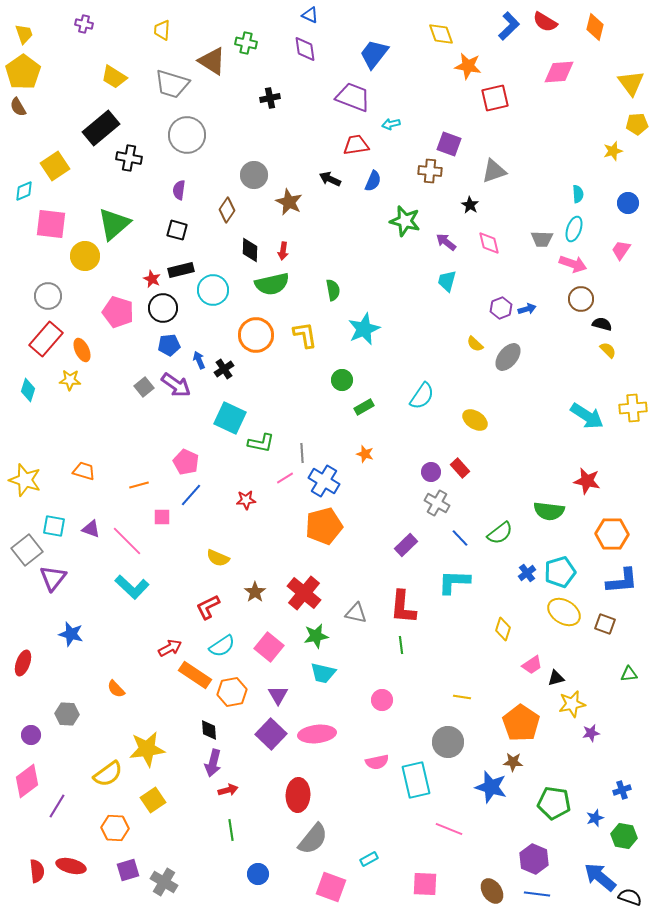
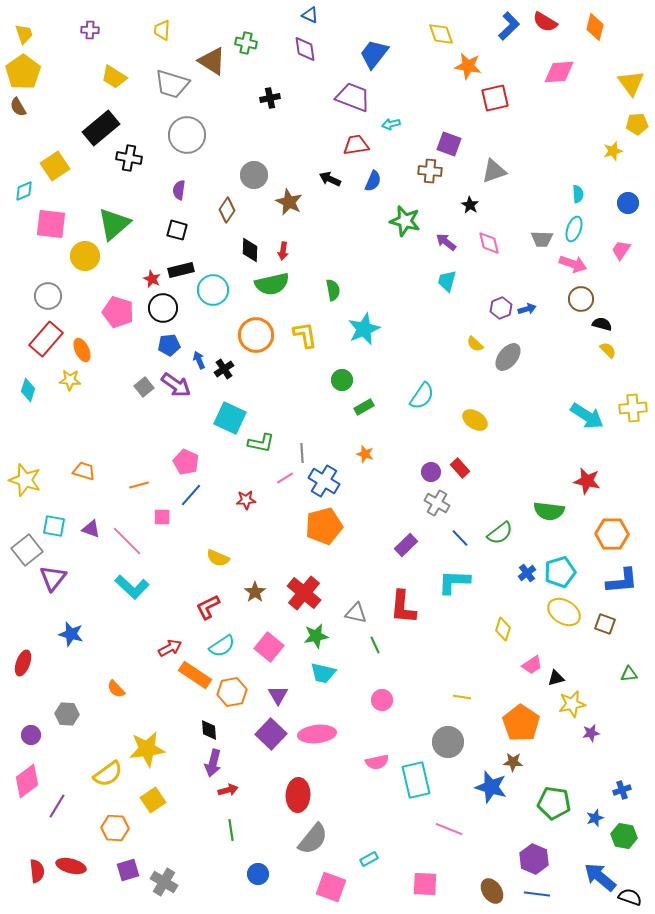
purple cross at (84, 24): moved 6 px right, 6 px down; rotated 12 degrees counterclockwise
green line at (401, 645): moved 26 px left; rotated 18 degrees counterclockwise
